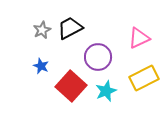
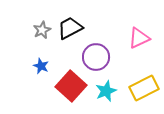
purple circle: moved 2 px left
yellow rectangle: moved 10 px down
